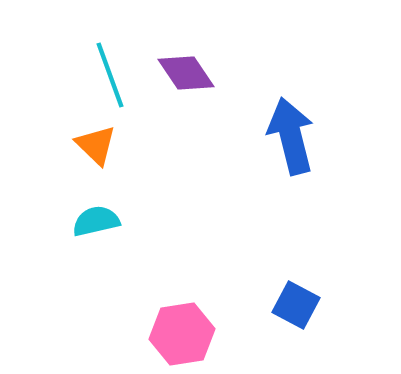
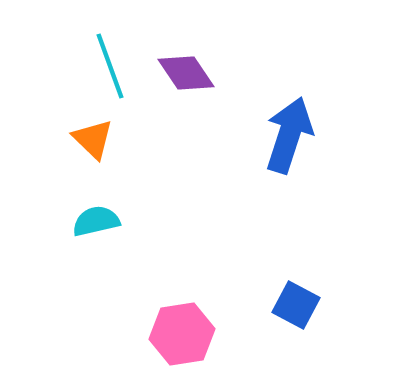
cyan line: moved 9 px up
blue arrow: moved 2 px left, 1 px up; rotated 32 degrees clockwise
orange triangle: moved 3 px left, 6 px up
